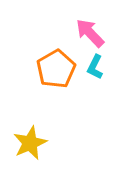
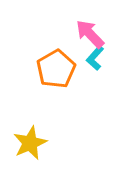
pink arrow: moved 1 px down
cyan L-shape: moved 9 px up; rotated 15 degrees clockwise
